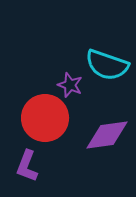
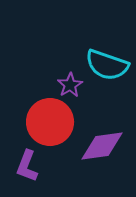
purple star: rotated 20 degrees clockwise
red circle: moved 5 px right, 4 px down
purple diamond: moved 5 px left, 11 px down
